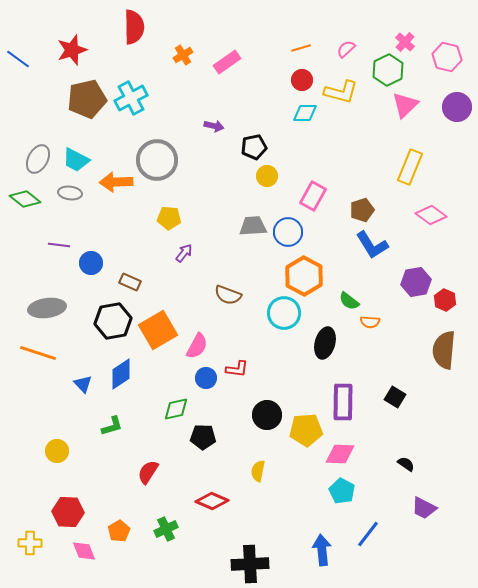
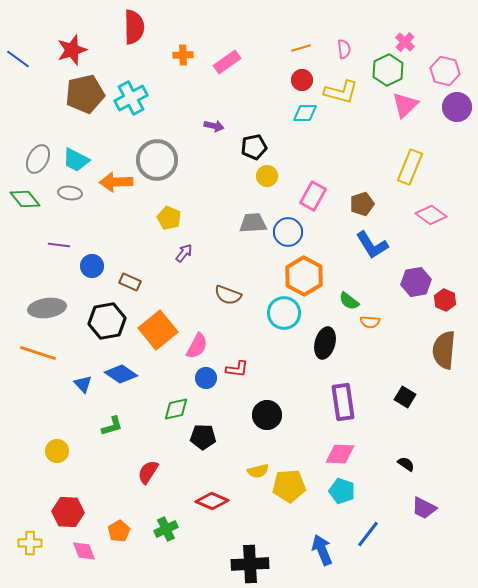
pink semicircle at (346, 49): moved 2 px left; rotated 126 degrees clockwise
orange cross at (183, 55): rotated 30 degrees clockwise
pink hexagon at (447, 57): moved 2 px left, 14 px down
brown pentagon at (87, 99): moved 2 px left, 5 px up
green diamond at (25, 199): rotated 12 degrees clockwise
brown pentagon at (362, 210): moved 6 px up
yellow pentagon at (169, 218): rotated 20 degrees clockwise
gray trapezoid at (253, 226): moved 3 px up
blue circle at (91, 263): moved 1 px right, 3 px down
black hexagon at (113, 321): moved 6 px left
orange square at (158, 330): rotated 9 degrees counterclockwise
blue diamond at (121, 374): rotated 68 degrees clockwise
black square at (395, 397): moved 10 px right
purple rectangle at (343, 402): rotated 9 degrees counterclockwise
yellow pentagon at (306, 430): moved 17 px left, 56 px down
yellow semicircle at (258, 471): rotated 115 degrees counterclockwise
cyan pentagon at (342, 491): rotated 10 degrees counterclockwise
blue arrow at (322, 550): rotated 16 degrees counterclockwise
